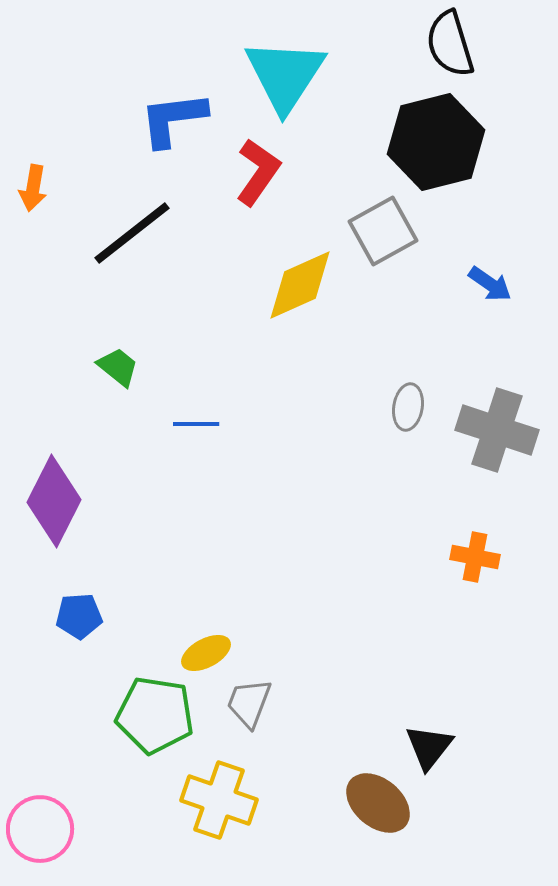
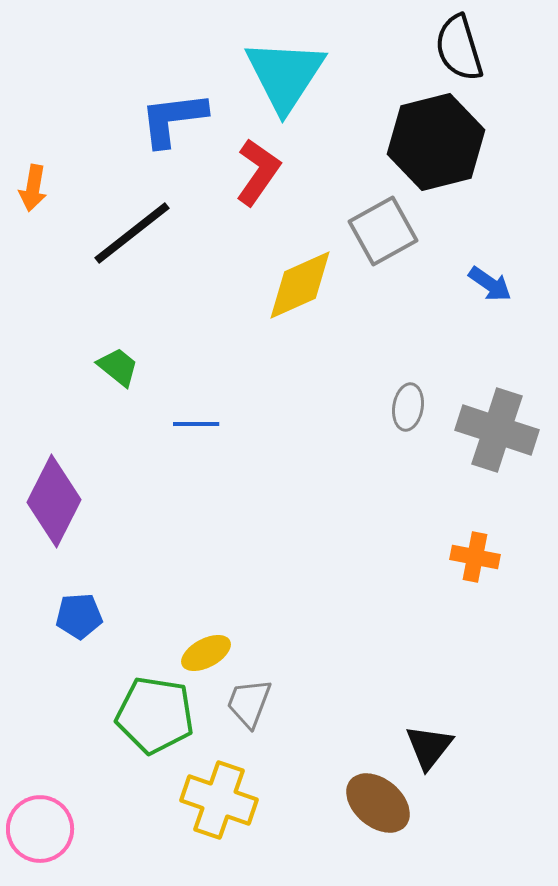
black semicircle: moved 9 px right, 4 px down
